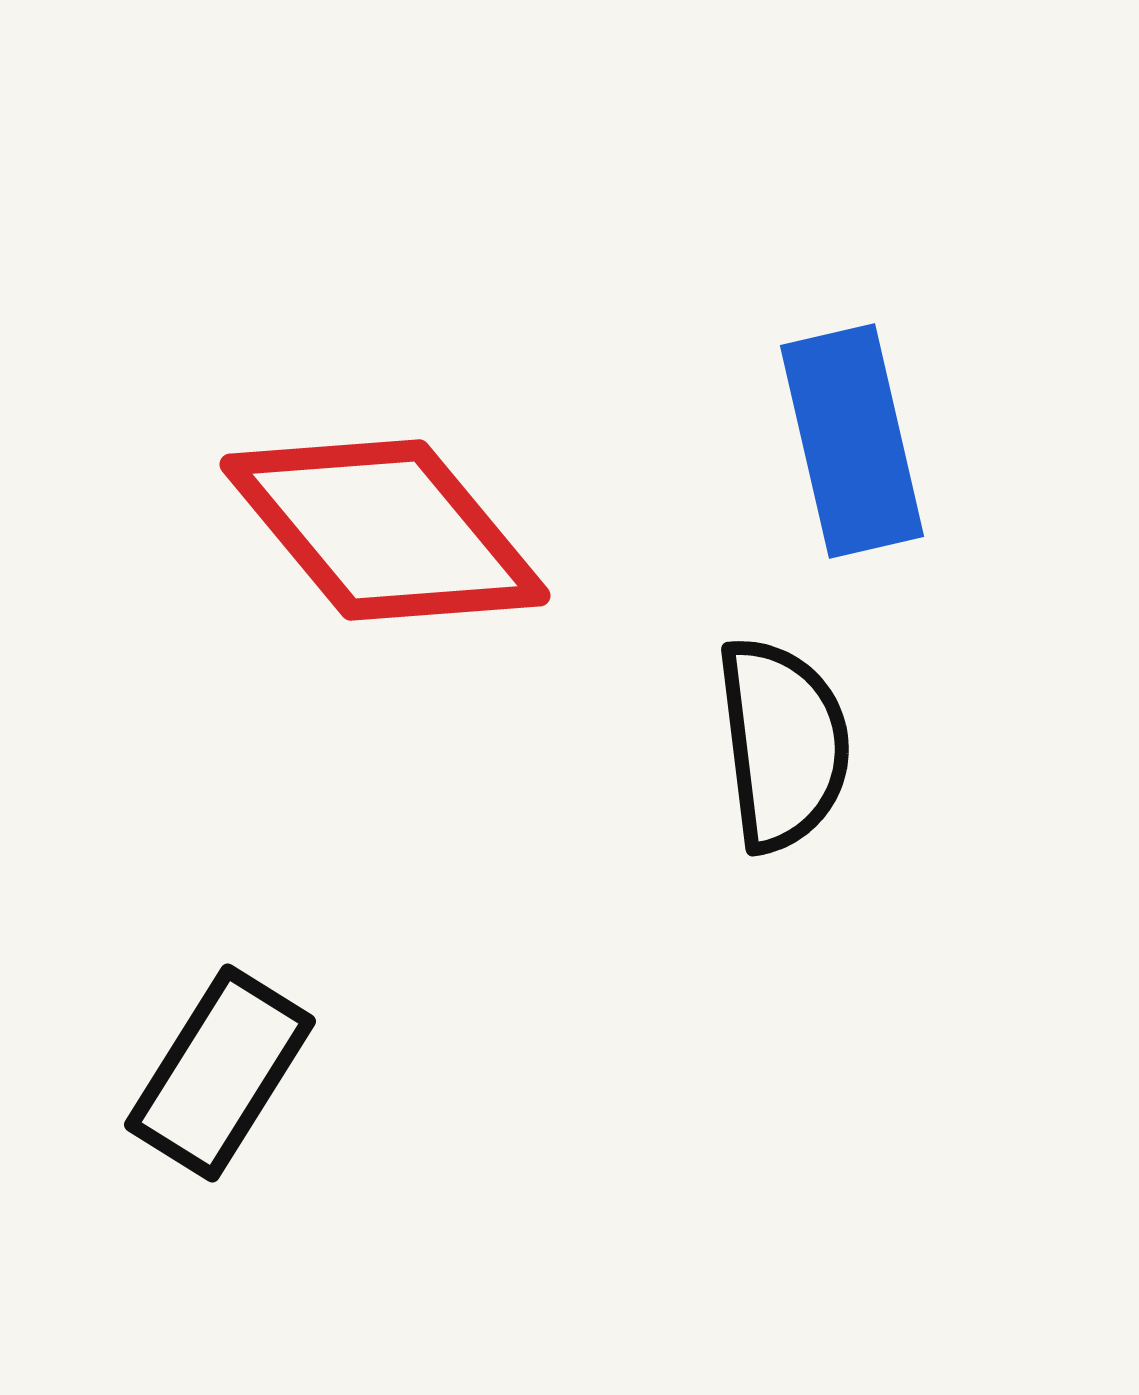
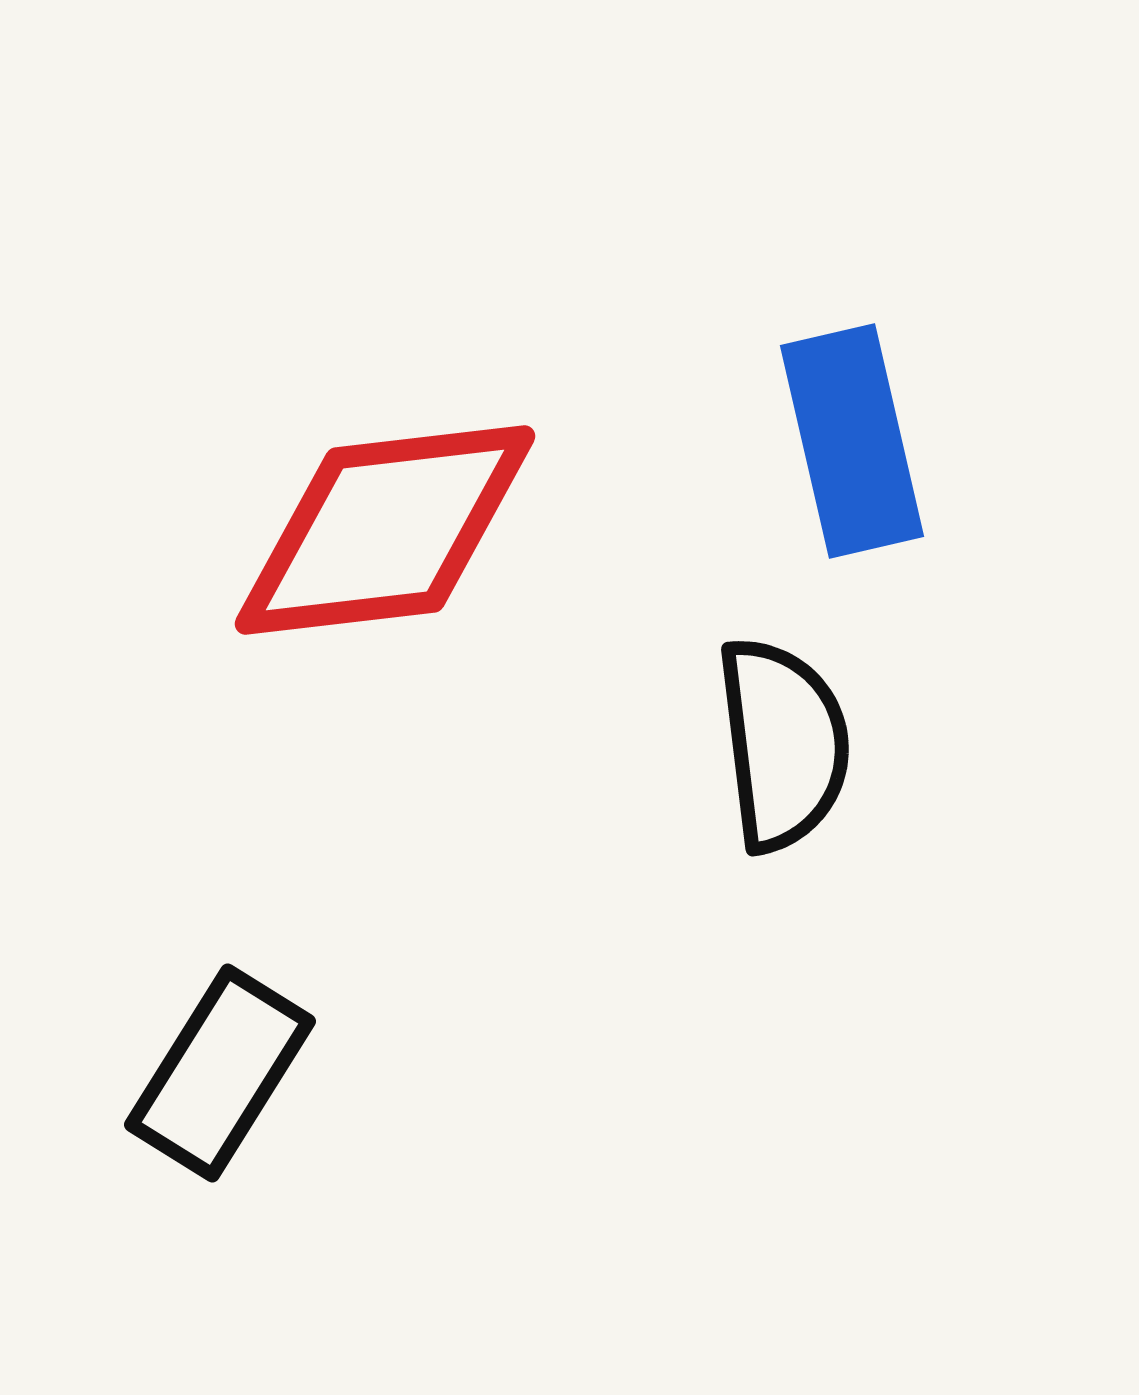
red diamond: rotated 57 degrees counterclockwise
